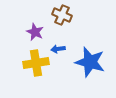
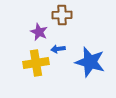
brown cross: rotated 24 degrees counterclockwise
purple star: moved 4 px right
